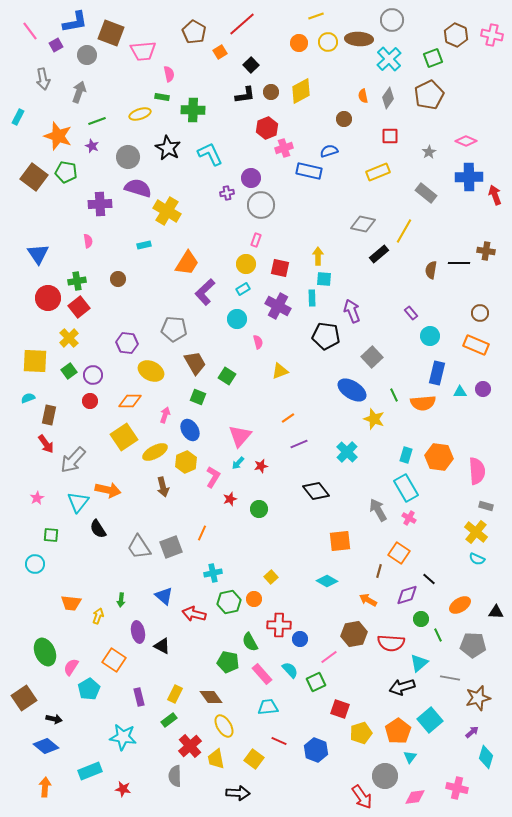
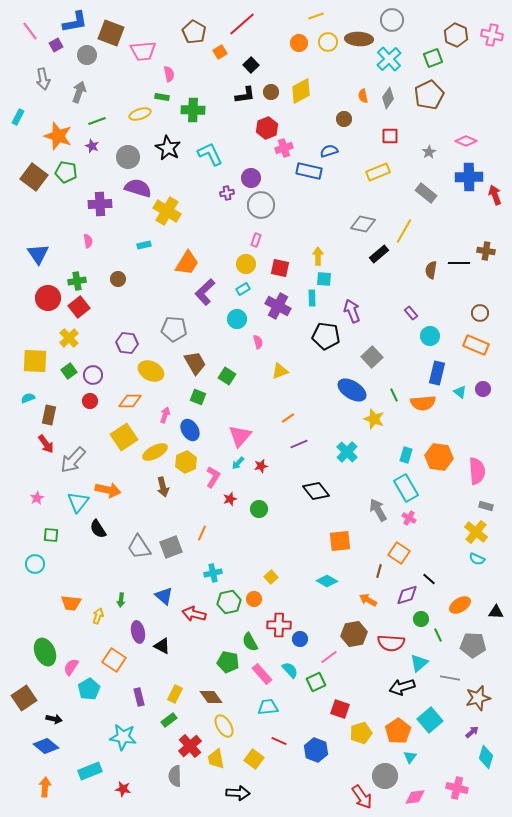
cyan triangle at (460, 392): rotated 40 degrees clockwise
